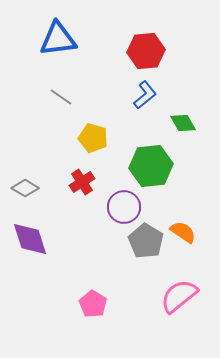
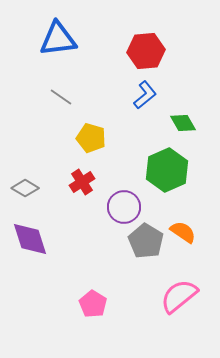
yellow pentagon: moved 2 px left
green hexagon: moved 16 px right, 4 px down; rotated 18 degrees counterclockwise
